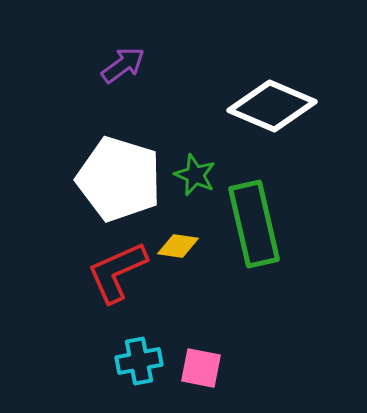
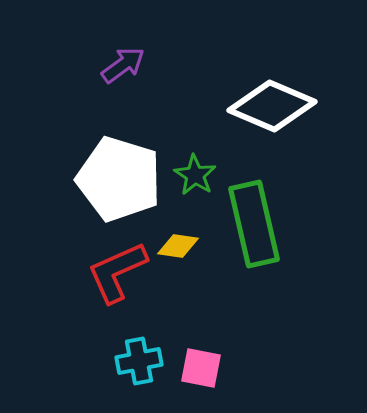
green star: rotated 9 degrees clockwise
